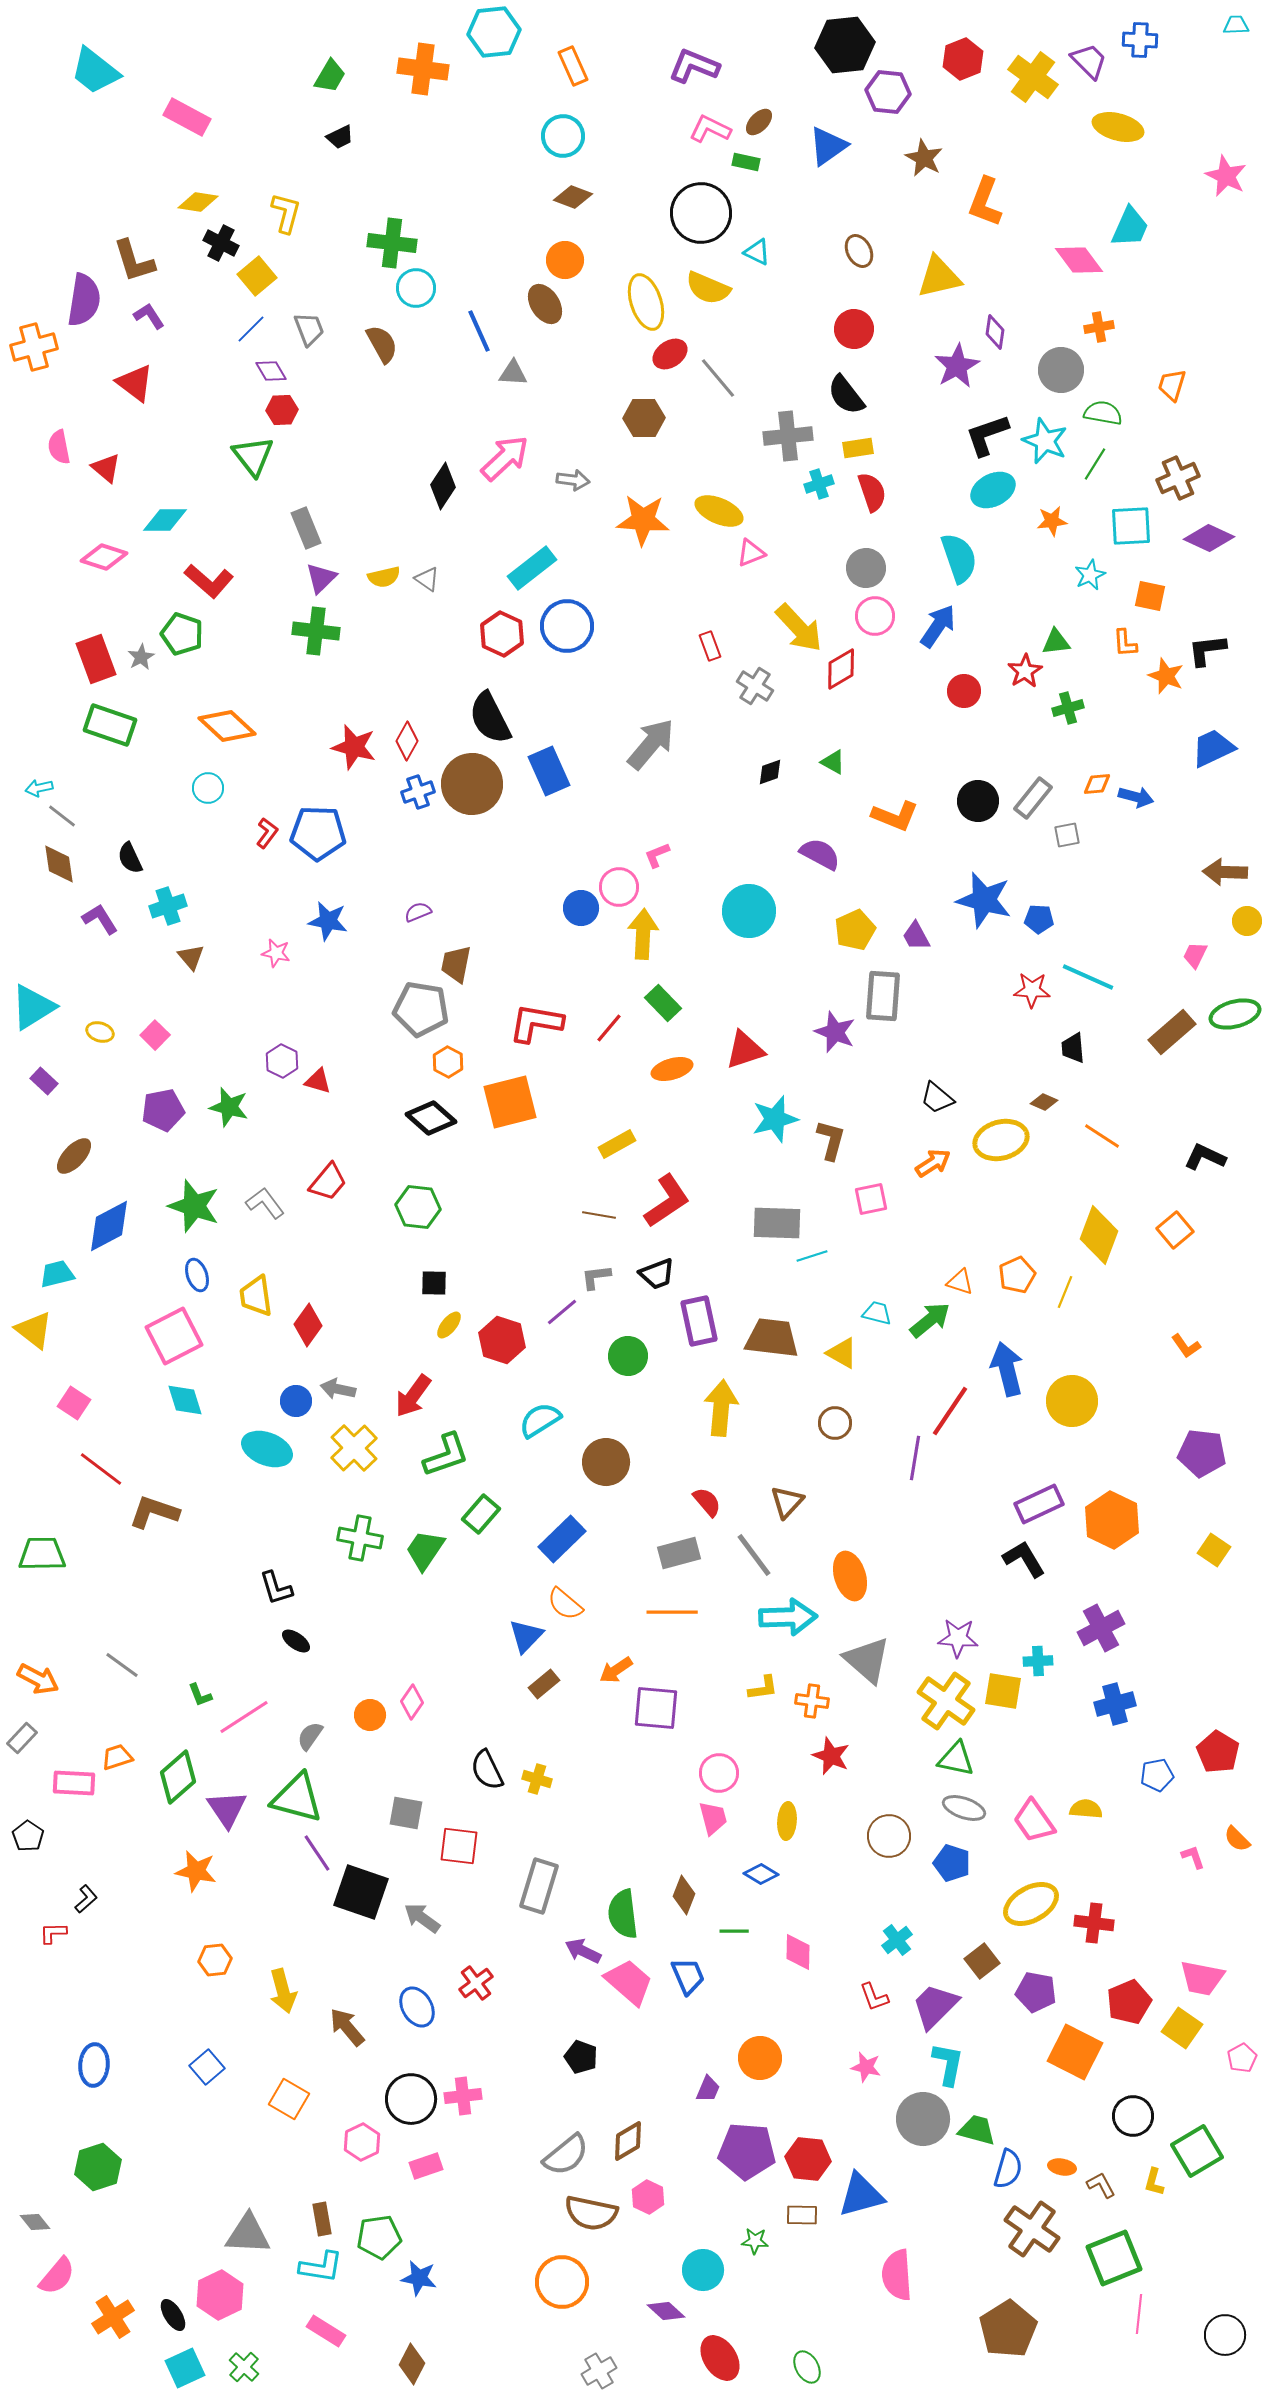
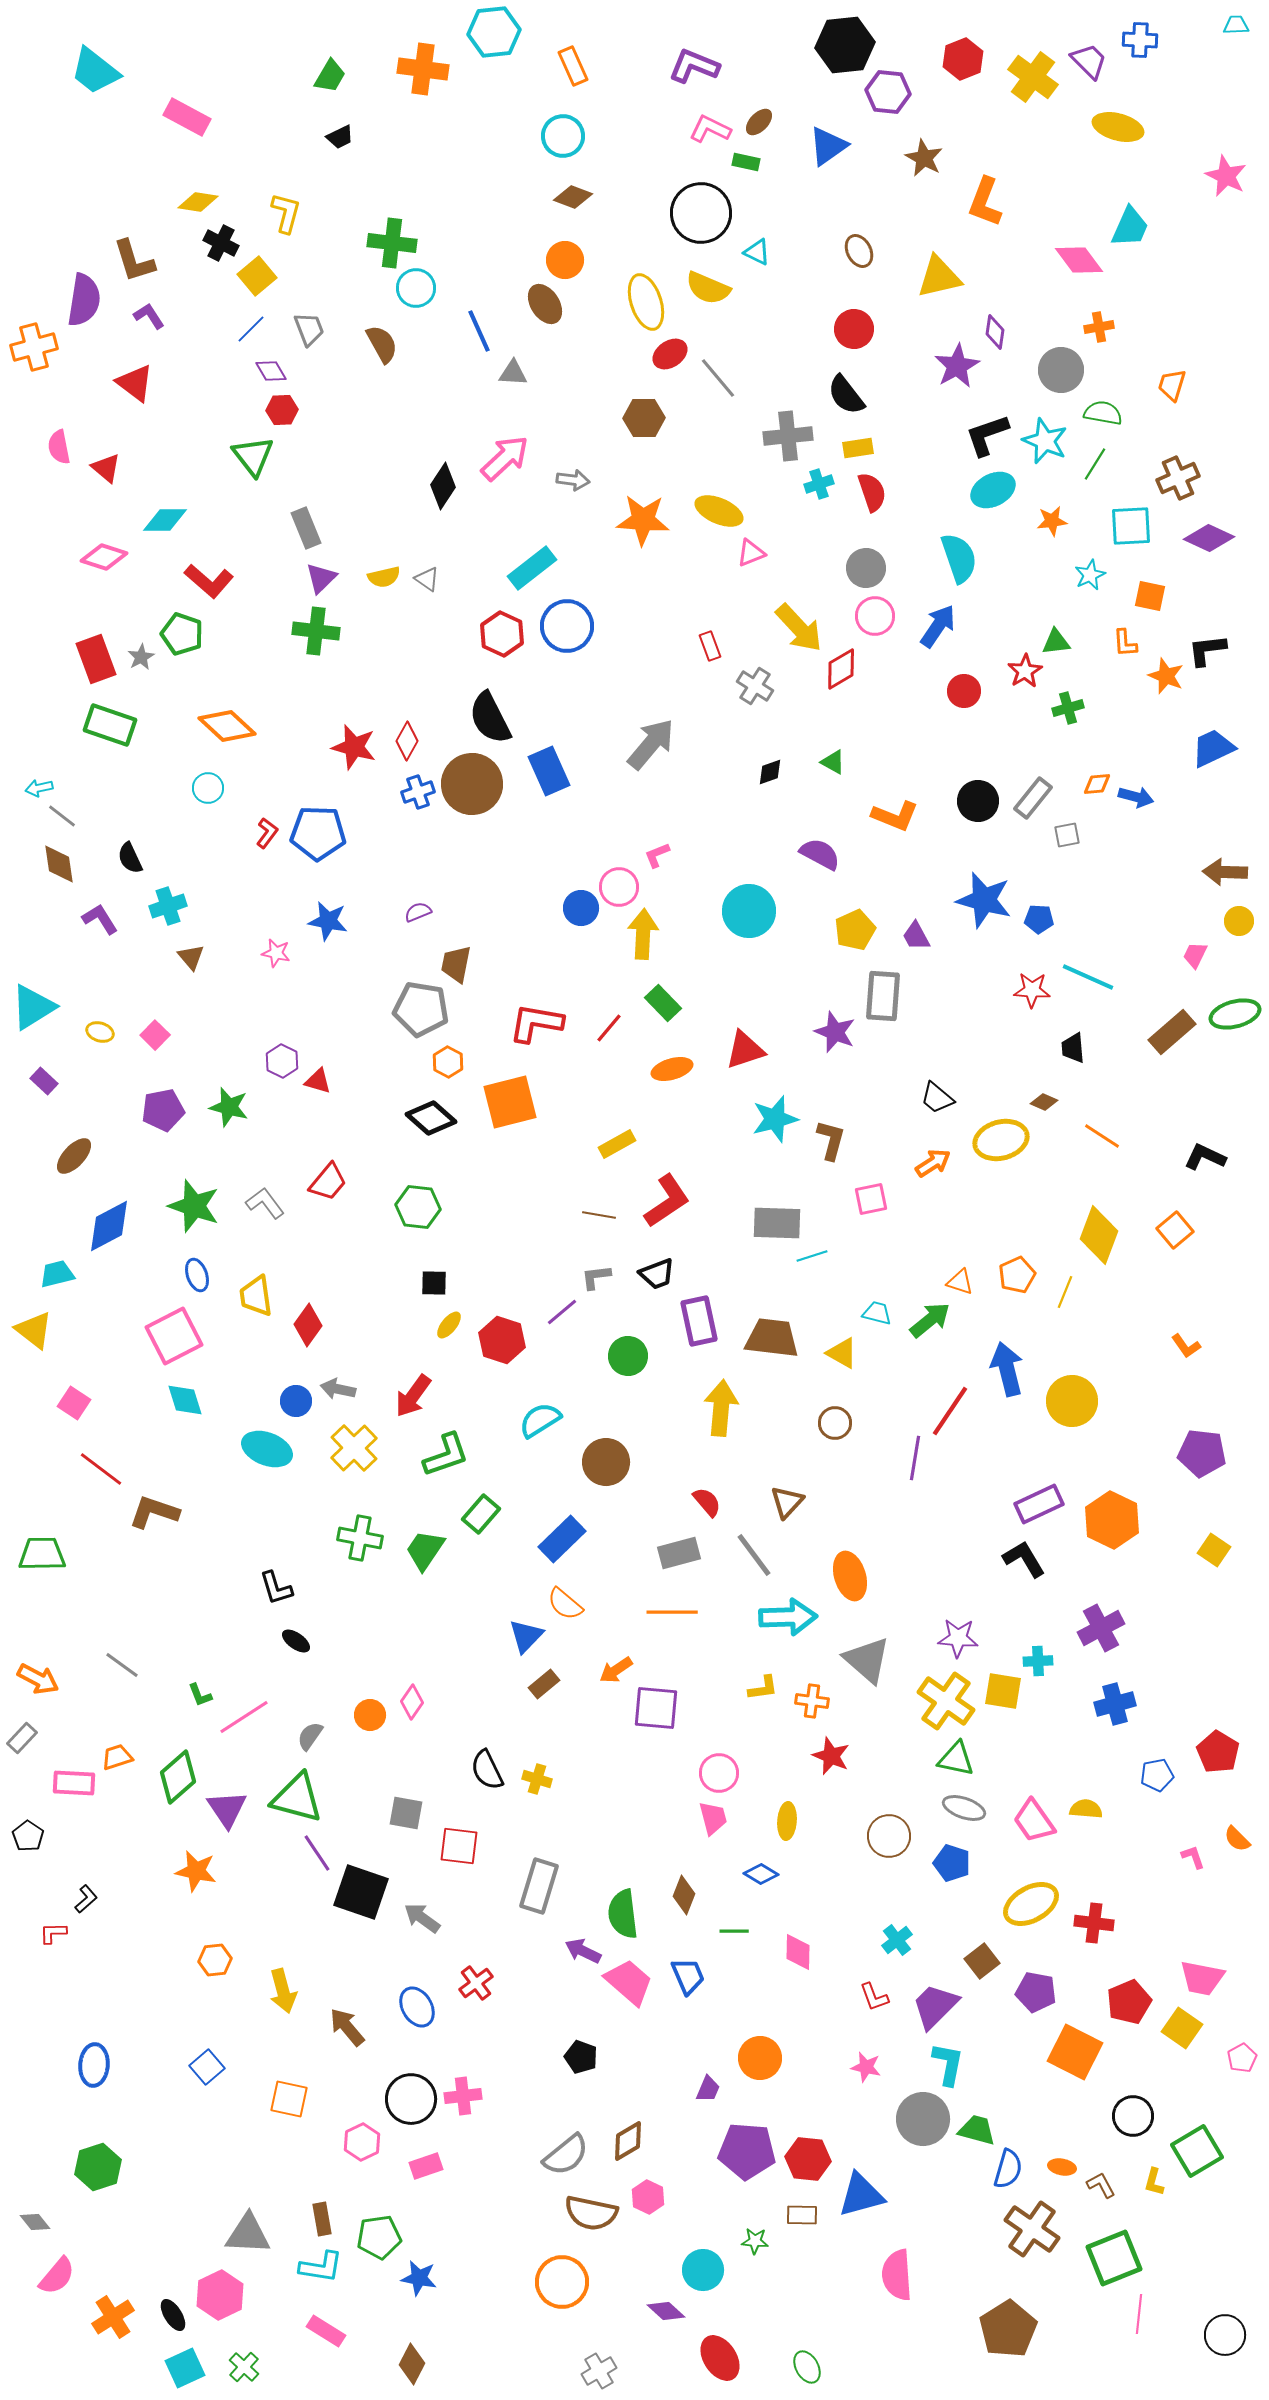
yellow circle at (1247, 921): moved 8 px left
orange square at (289, 2099): rotated 18 degrees counterclockwise
